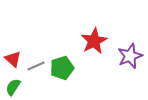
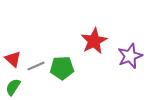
green pentagon: rotated 15 degrees clockwise
